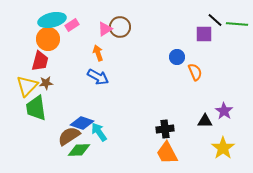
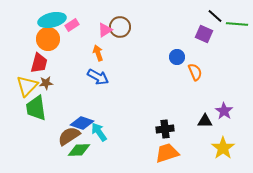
black line: moved 4 px up
pink triangle: moved 1 px down
purple square: rotated 24 degrees clockwise
red trapezoid: moved 1 px left, 2 px down
orange trapezoid: rotated 100 degrees clockwise
